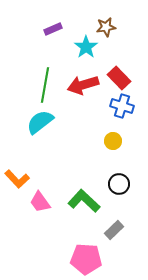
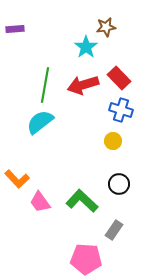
purple rectangle: moved 38 px left; rotated 18 degrees clockwise
blue cross: moved 1 px left, 4 px down
green L-shape: moved 2 px left
gray rectangle: rotated 12 degrees counterclockwise
